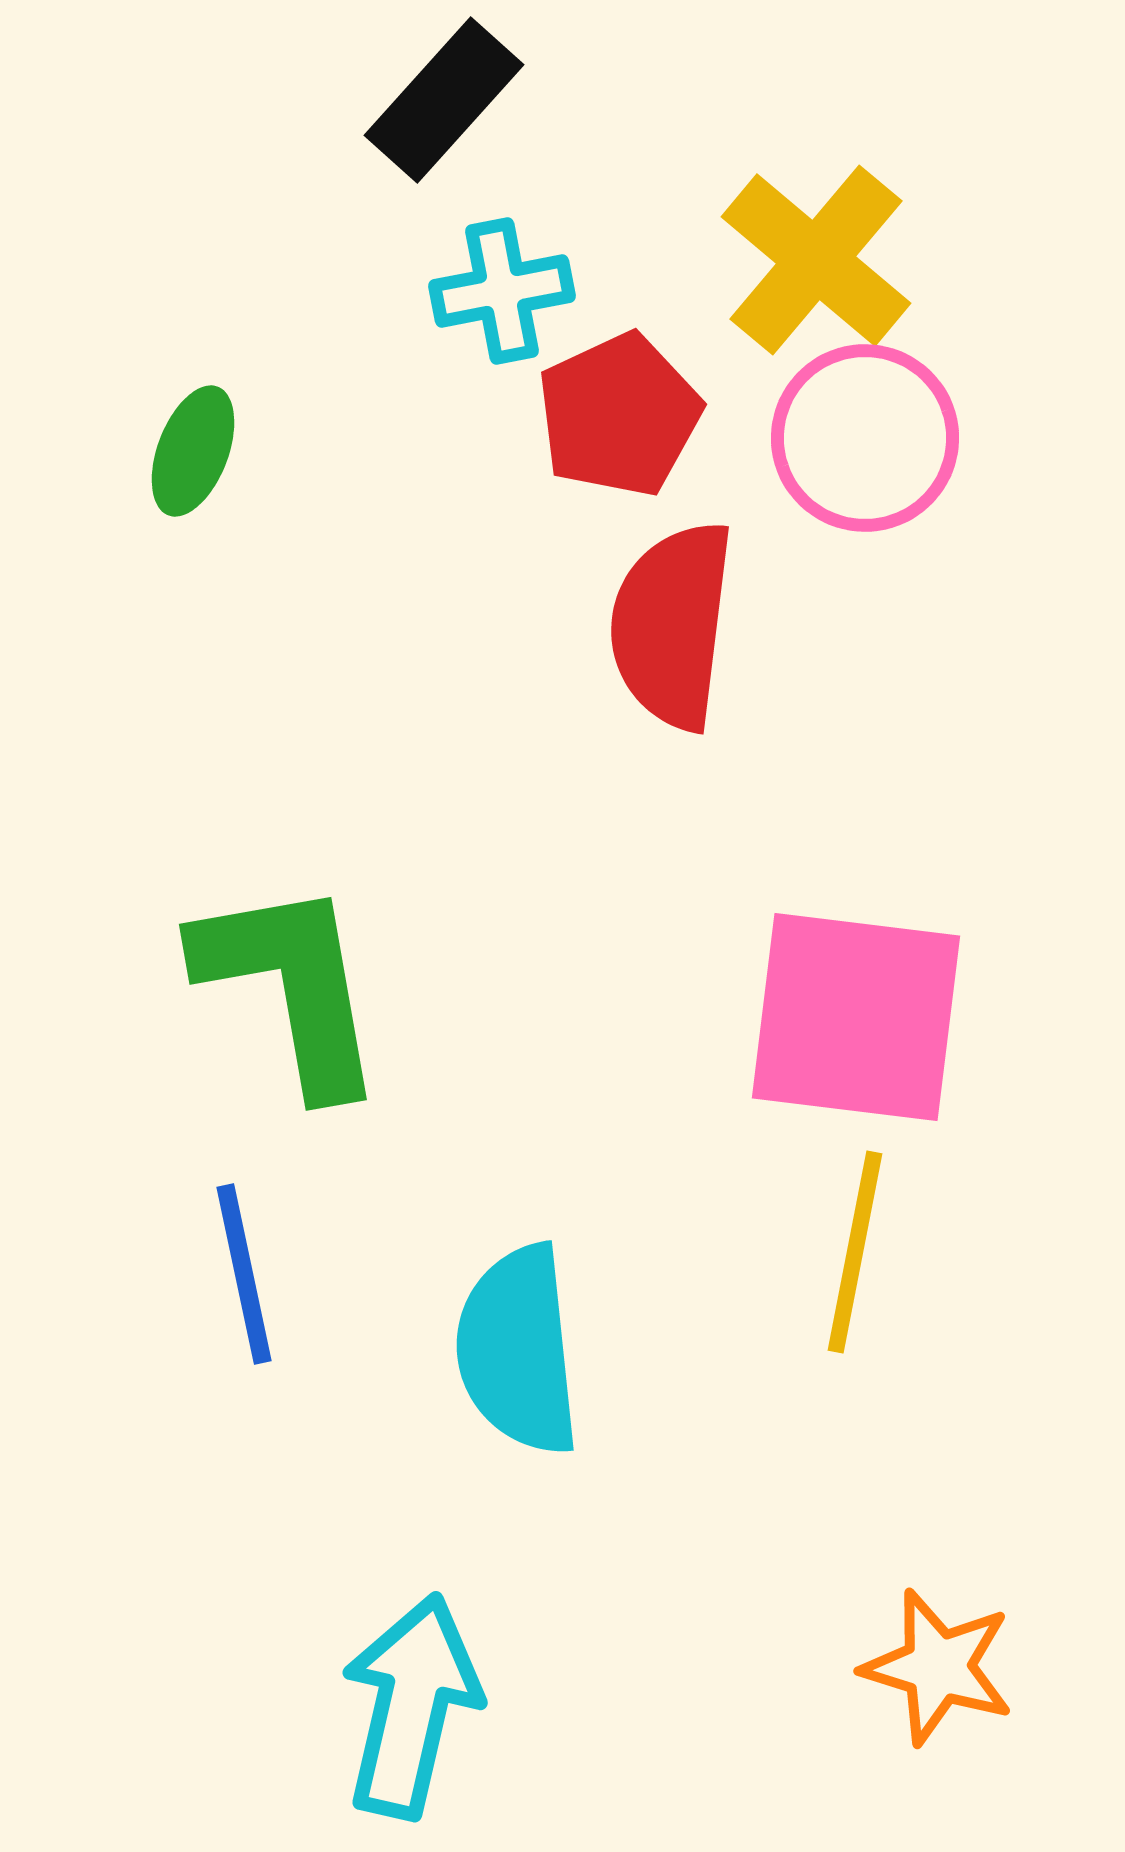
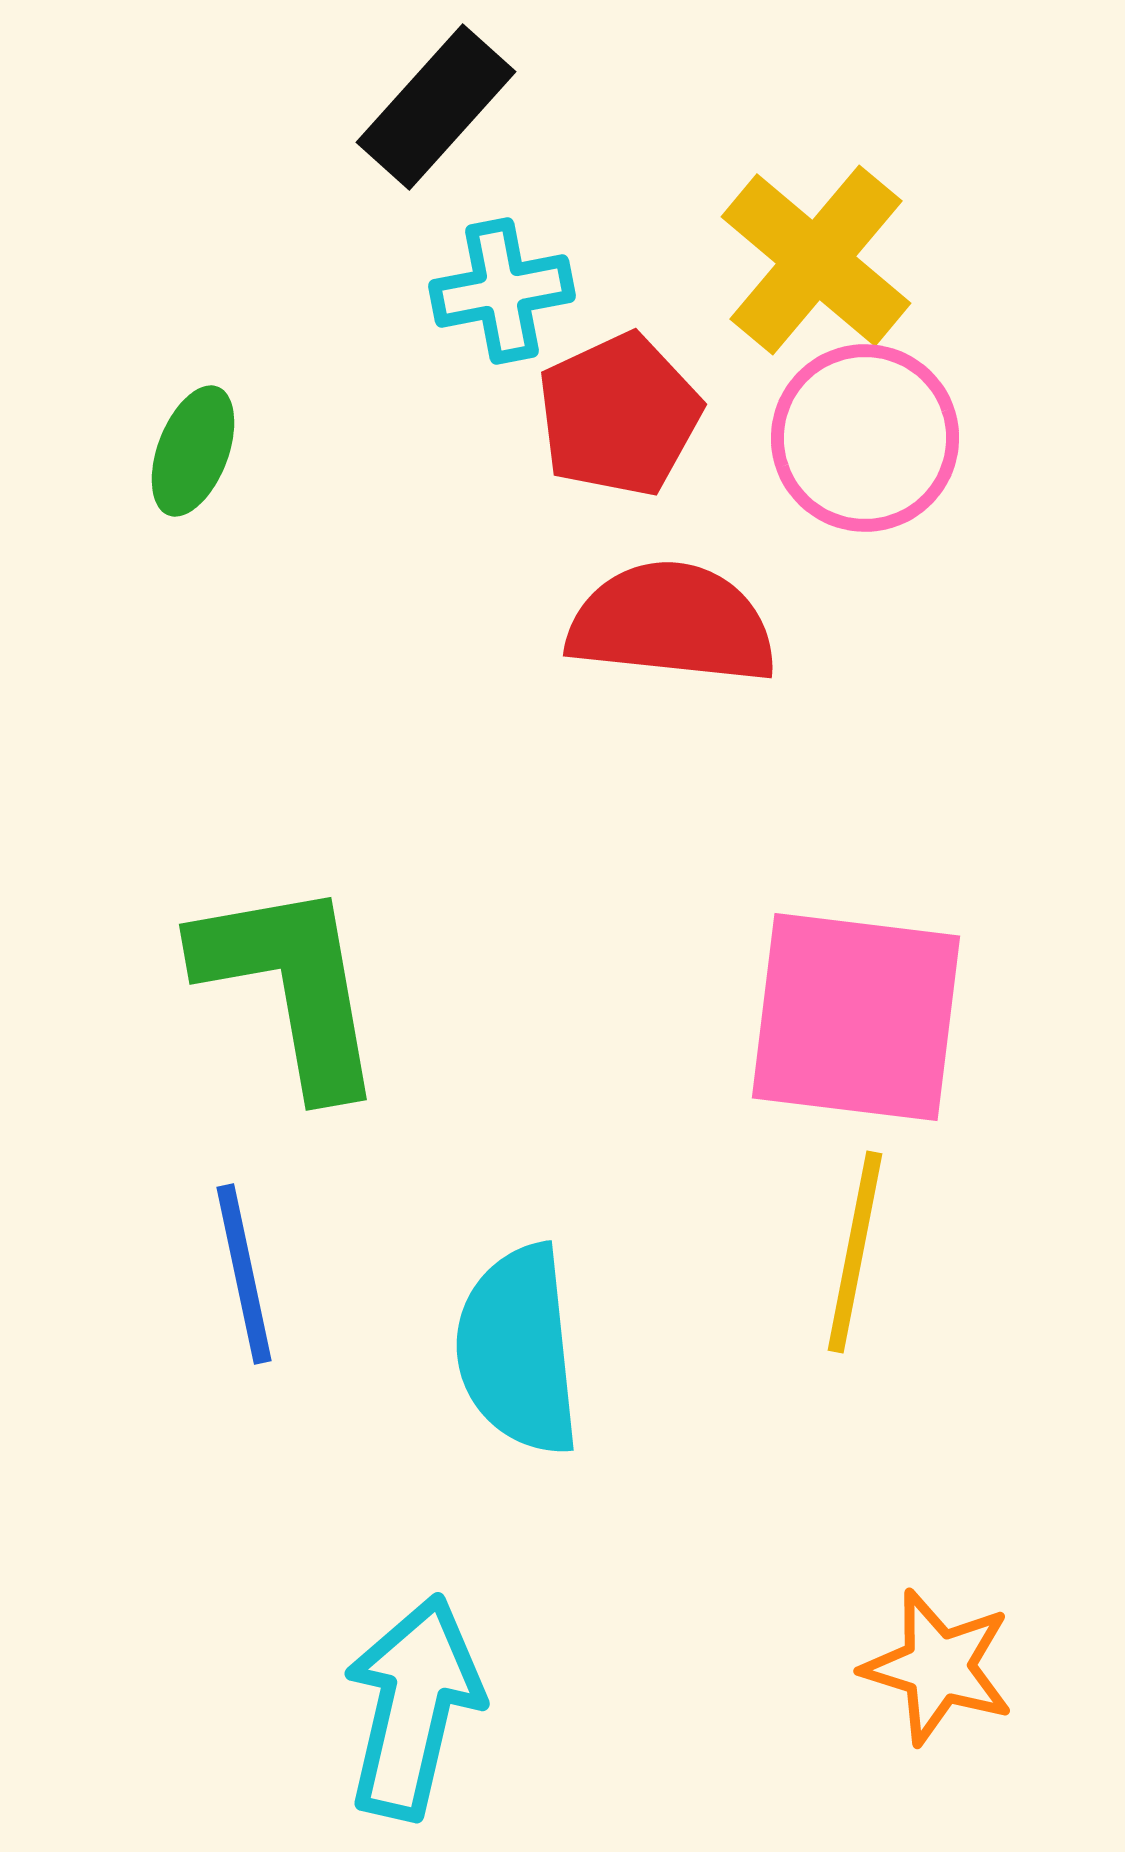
black rectangle: moved 8 px left, 7 px down
red semicircle: moved 2 px up; rotated 89 degrees clockwise
cyan arrow: moved 2 px right, 1 px down
